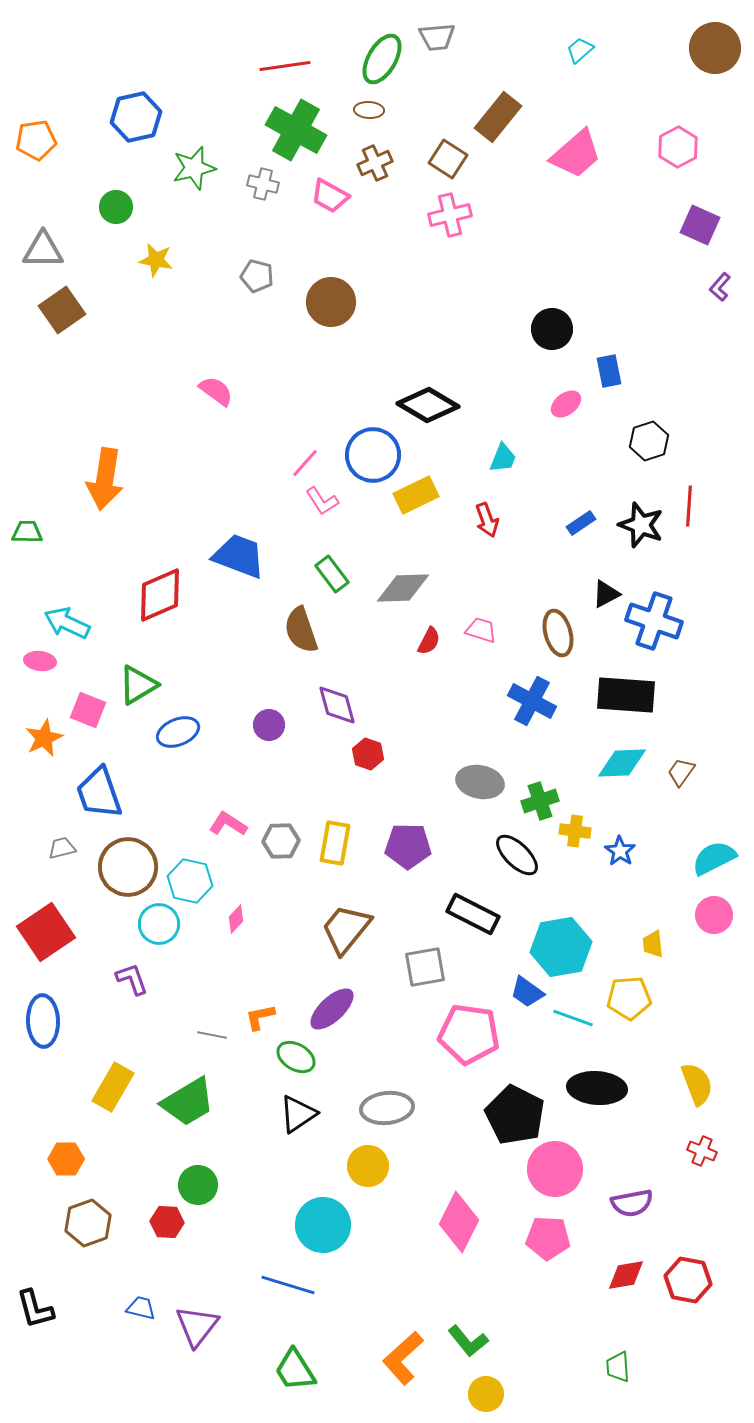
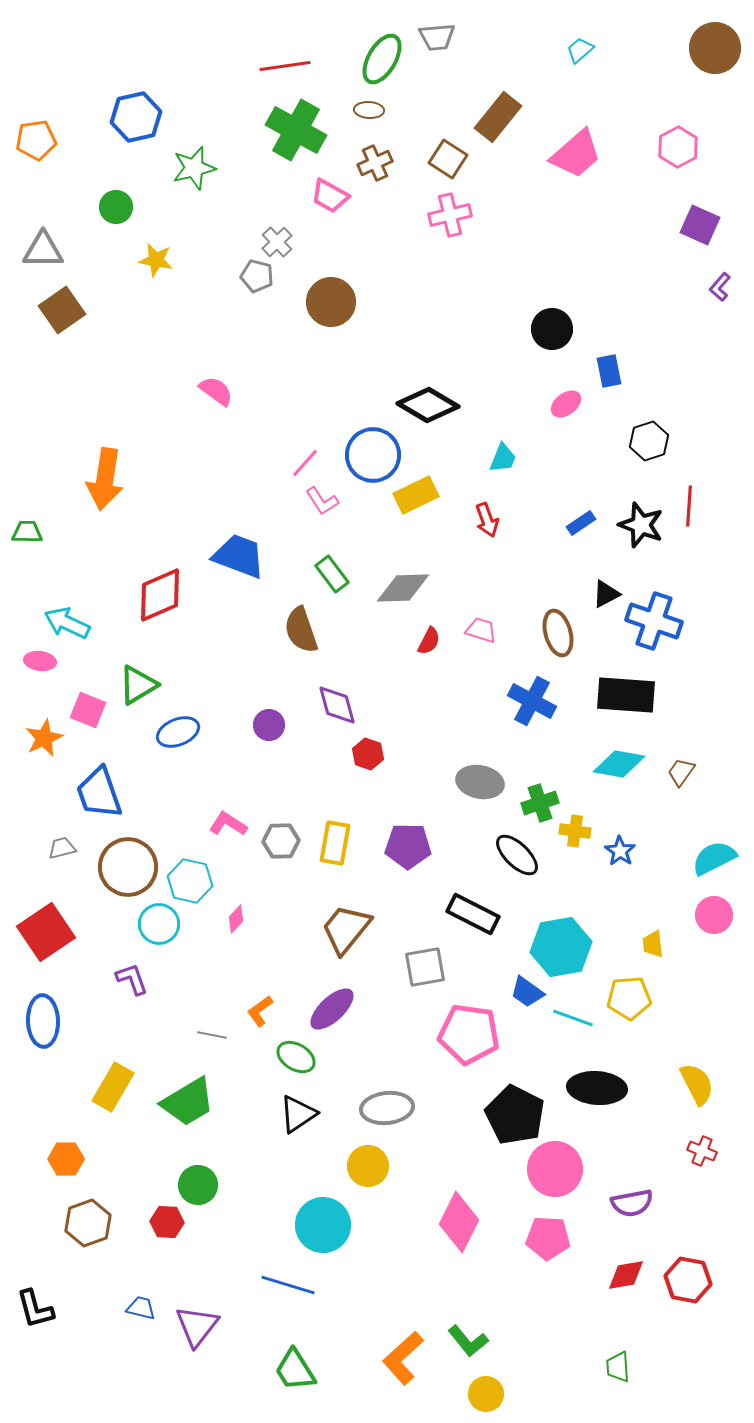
gray cross at (263, 184): moved 14 px right, 58 px down; rotated 32 degrees clockwise
cyan diamond at (622, 763): moved 3 px left, 1 px down; rotated 12 degrees clockwise
green cross at (540, 801): moved 2 px down
orange L-shape at (260, 1017): moved 6 px up; rotated 24 degrees counterclockwise
yellow semicircle at (697, 1084): rotated 6 degrees counterclockwise
